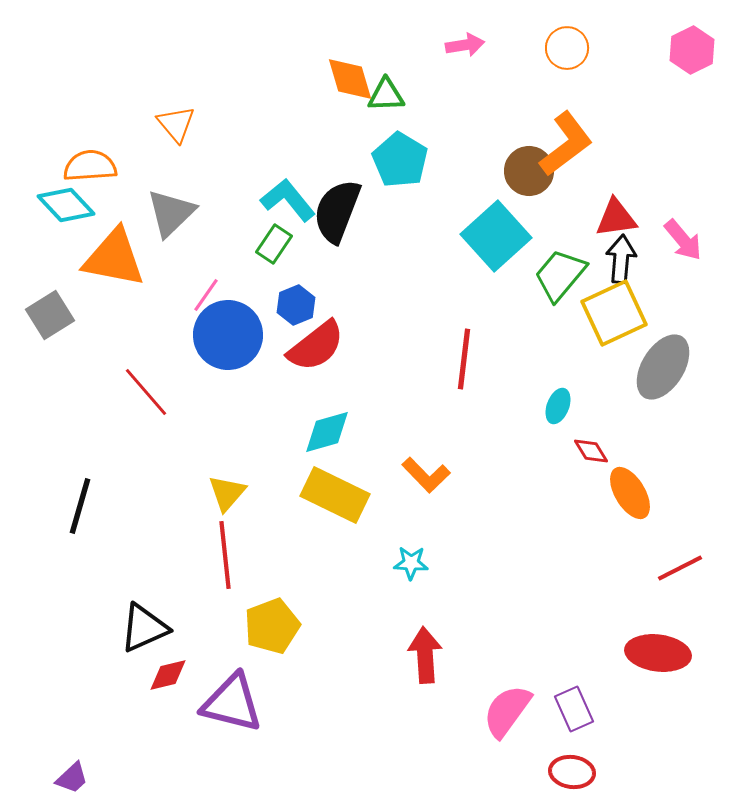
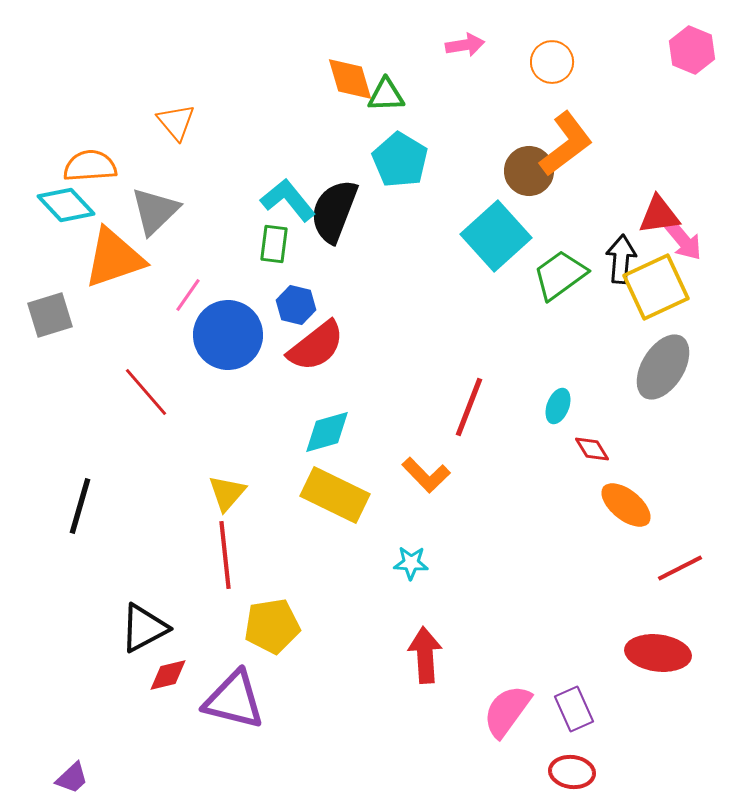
orange circle at (567, 48): moved 15 px left, 14 px down
pink hexagon at (692, 50): rotated 12 degrees counterclockwise
orange triangle at (176, 124): moved 2 px up
black semicircle at (337, 211): moved 3 px left
gray triangle at (171, 213): moved 16 px left, 2 px up
red triangle at (616, 218): moved 43 px right, 3 px up
green rectangle at (274, 244): rotated 27 degrees counterclockwise
orange triangle at (114, 258): rotated 30 degrees counterclockwise
green trapezoid at (560, 275): rotated 14 degrees clockwise
pink line at (206, 295): moved 18 px left
blue hexagon at (296, 305): rotated 24 degrees counterclockwise
yellow square at (614, 313): moved 42 px right, 26 px up
gray square at (50, 315): rotated 15 degrees clockwise
red line at (464, 359): moved 5 px right, 48 px down; rotated 14 degrees clockwise
red diamond at (591, 451): moved 1 px right, 2 px up
orange ellipse at (630, 493): moved 4 px left, 12 px down; rotated 20 degrees counterclockwise
yellow pentagon at (272, 626): rotated 12 degrees clockwise
black triangle at (144, 628): rotated 4 degrees counterclockwise
purple triangle at (232, 703): moved 2 px right, 3 px up
